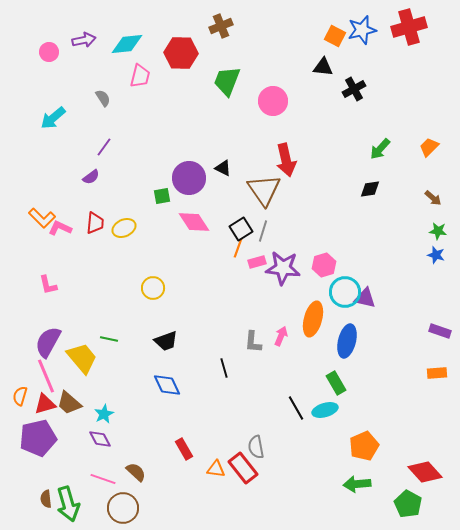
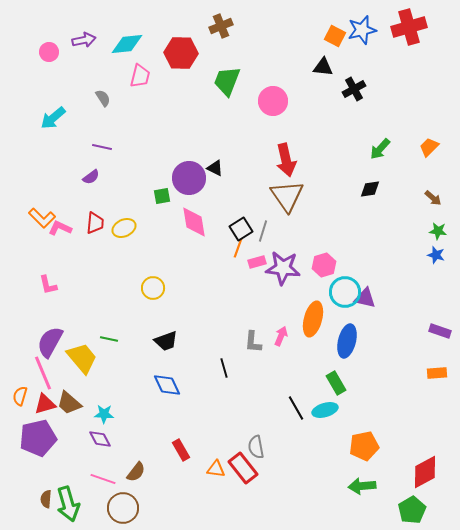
purple line at (104, 147): moved 2 px left; rotated 66 degrees clockwise
black triangle at (223, 168): moved 8 px left
brown triangle at (264, 190): moved 23 px right, 6 px down
pink diamond at (194, 222): rotated 24 degrees clockwise
purple semicircle at (48, 342): moved 2 px right
pink line at (46, 376): moved 3 px left, 3 px up
cyan star at (104, 414): rotated 30 degrees clockwise
orange pentagon at (364, 446): rotated 12 degrees clockwise
red rectangle at (184, 449): moved 3 px left, 1 px down
brown semicircle at (136, 472): rotated 85 degrees clockwise
red diamond at (425, 472): rotated 76 degrees counterclockwise
green arrow at (357, 484): moved 5 px right, 2 px down
brown semicircle at (46, 499): rotated 12 degrees clockwise
green pentagon at (408, 504): moved 4 px right, 6 px down; rotated 12 degrees clockwise
